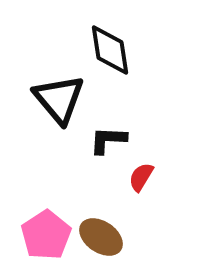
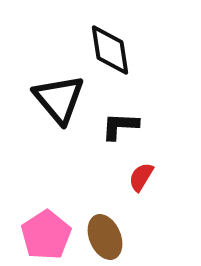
black L-shape: moved 12 px right, 14 px up
brown ellipse: moved 4 px right; rotated 33 degrees clockwise
